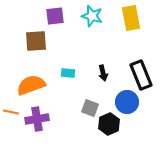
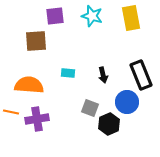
black arrow: moved 2 px down
orange semicircle: moved 2 px left; rotated 24 degrees clockwise
